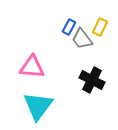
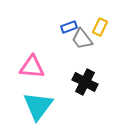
blue rectangle: rotated 42 degrees clockwise
black cross: moved 7 px left, 2 px down
